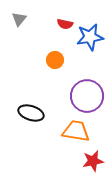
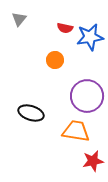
red semicircle: moved 4 px down
